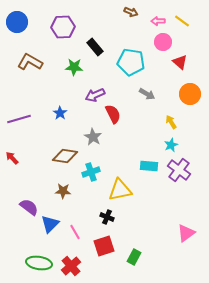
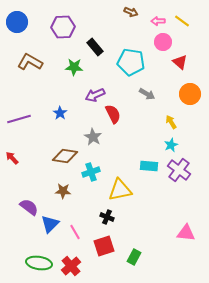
pink triangle: rotated 42 degrees clockwise
